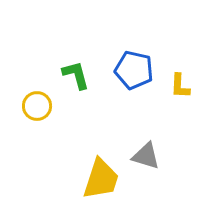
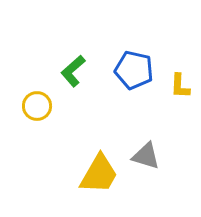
green L-shape: moved 3 px left, 4 px up; rotated 116 degrees counterclockwise
yellow trapezoid: moved 2 px left, 5 px up; rotated 12 degrees clockwise
